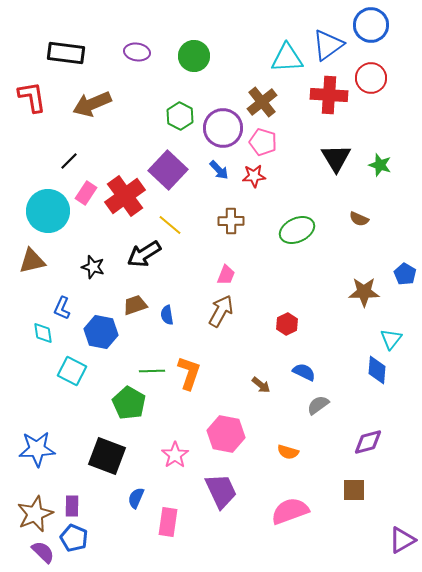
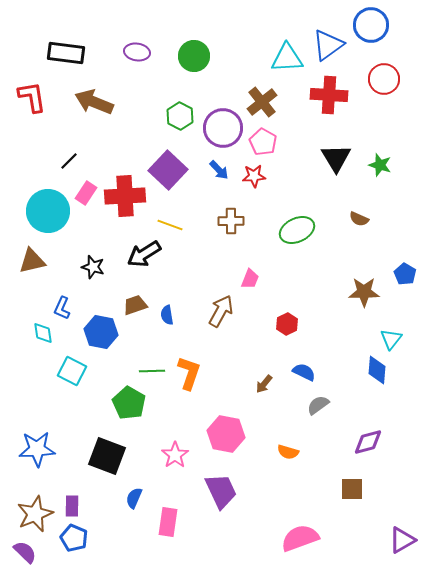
red circle at (371, 78): moved 13 px right, 1 px down
brown arrow at (92, 104): moved 2 px right, 2 px up; rotated 45 degrees clockwise
pink pentagon at (263, 142): rotated 12 degrees clockwise
red cross at (125, 196): rotated 33 degrees clockwise
yellow line at (170, 225): rotated 20 degrees counterclockwise
pink trapezoid at (226, 275): moved 24 px right, 4 px down
brown arrow at (261, 385): moved 3 px right, 1 px up; rotated 90 degrees clockwise
brown square at (354, 490): moved 2 px left, 1 px up
blue semicircle at (136, 498): moved 2 px left
pink semicircle at (290, 511): moved 10 px right, 27 px down
purple semicircle at (43, 552): moved 18 px left
